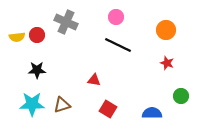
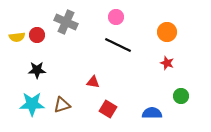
orange circle: moved 1 px right, 2 px down
red triangle: moved 1 px left, 2 px down
